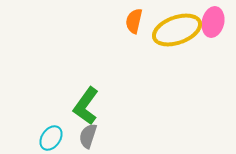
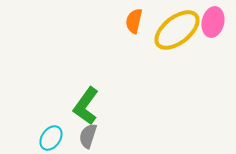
yellow ellipse: rotated 18 degrees counterclockwise
